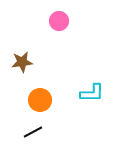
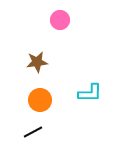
pink circle: moved 1 px right, 1 px up
brown star: moved 15 px right
cyan L-shape: moved 2 px left
